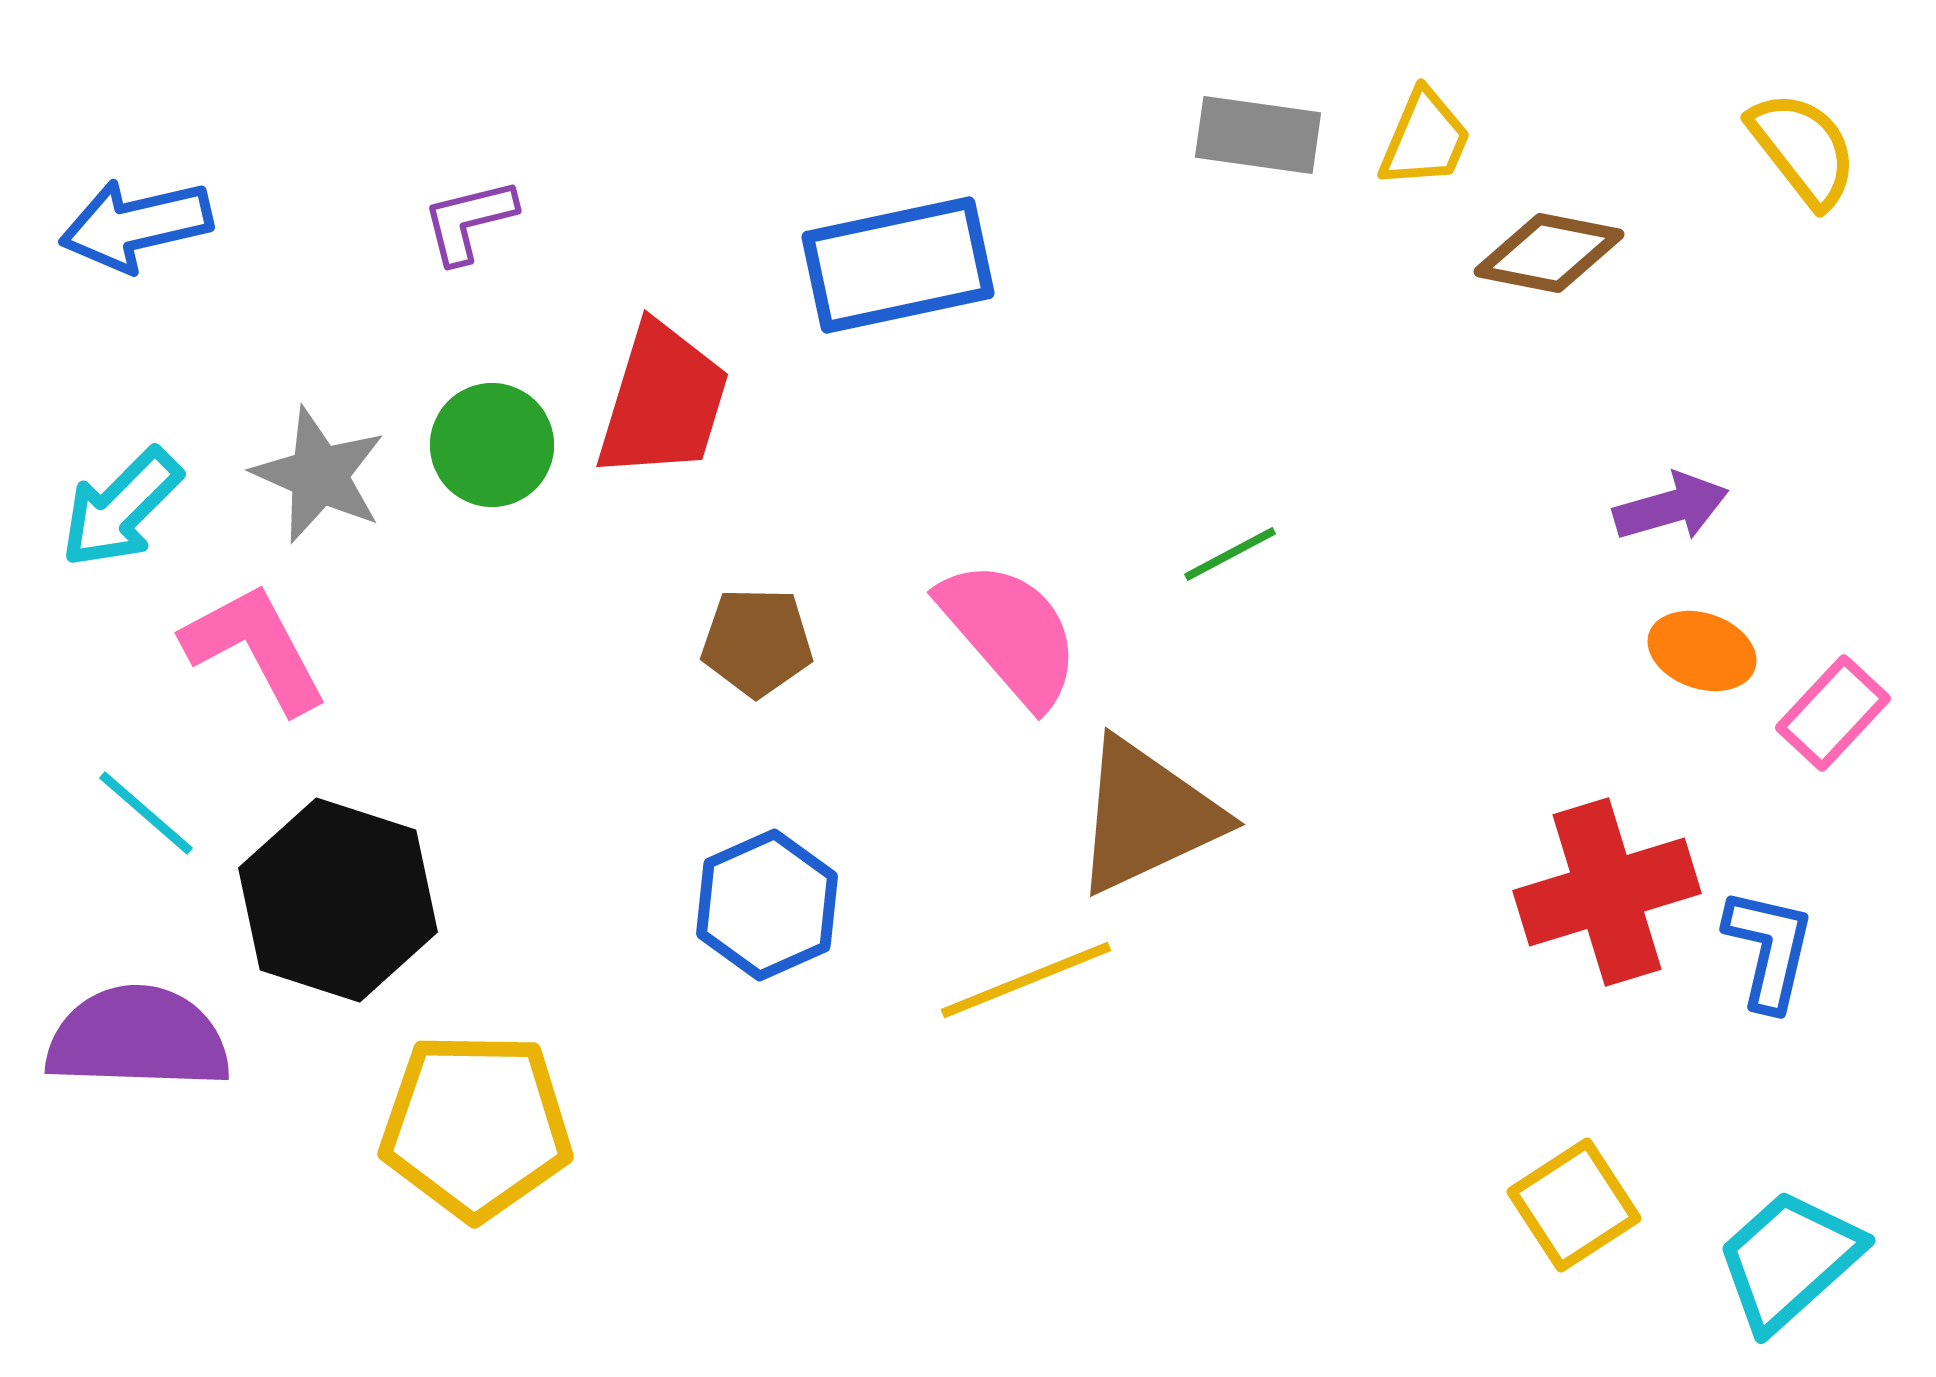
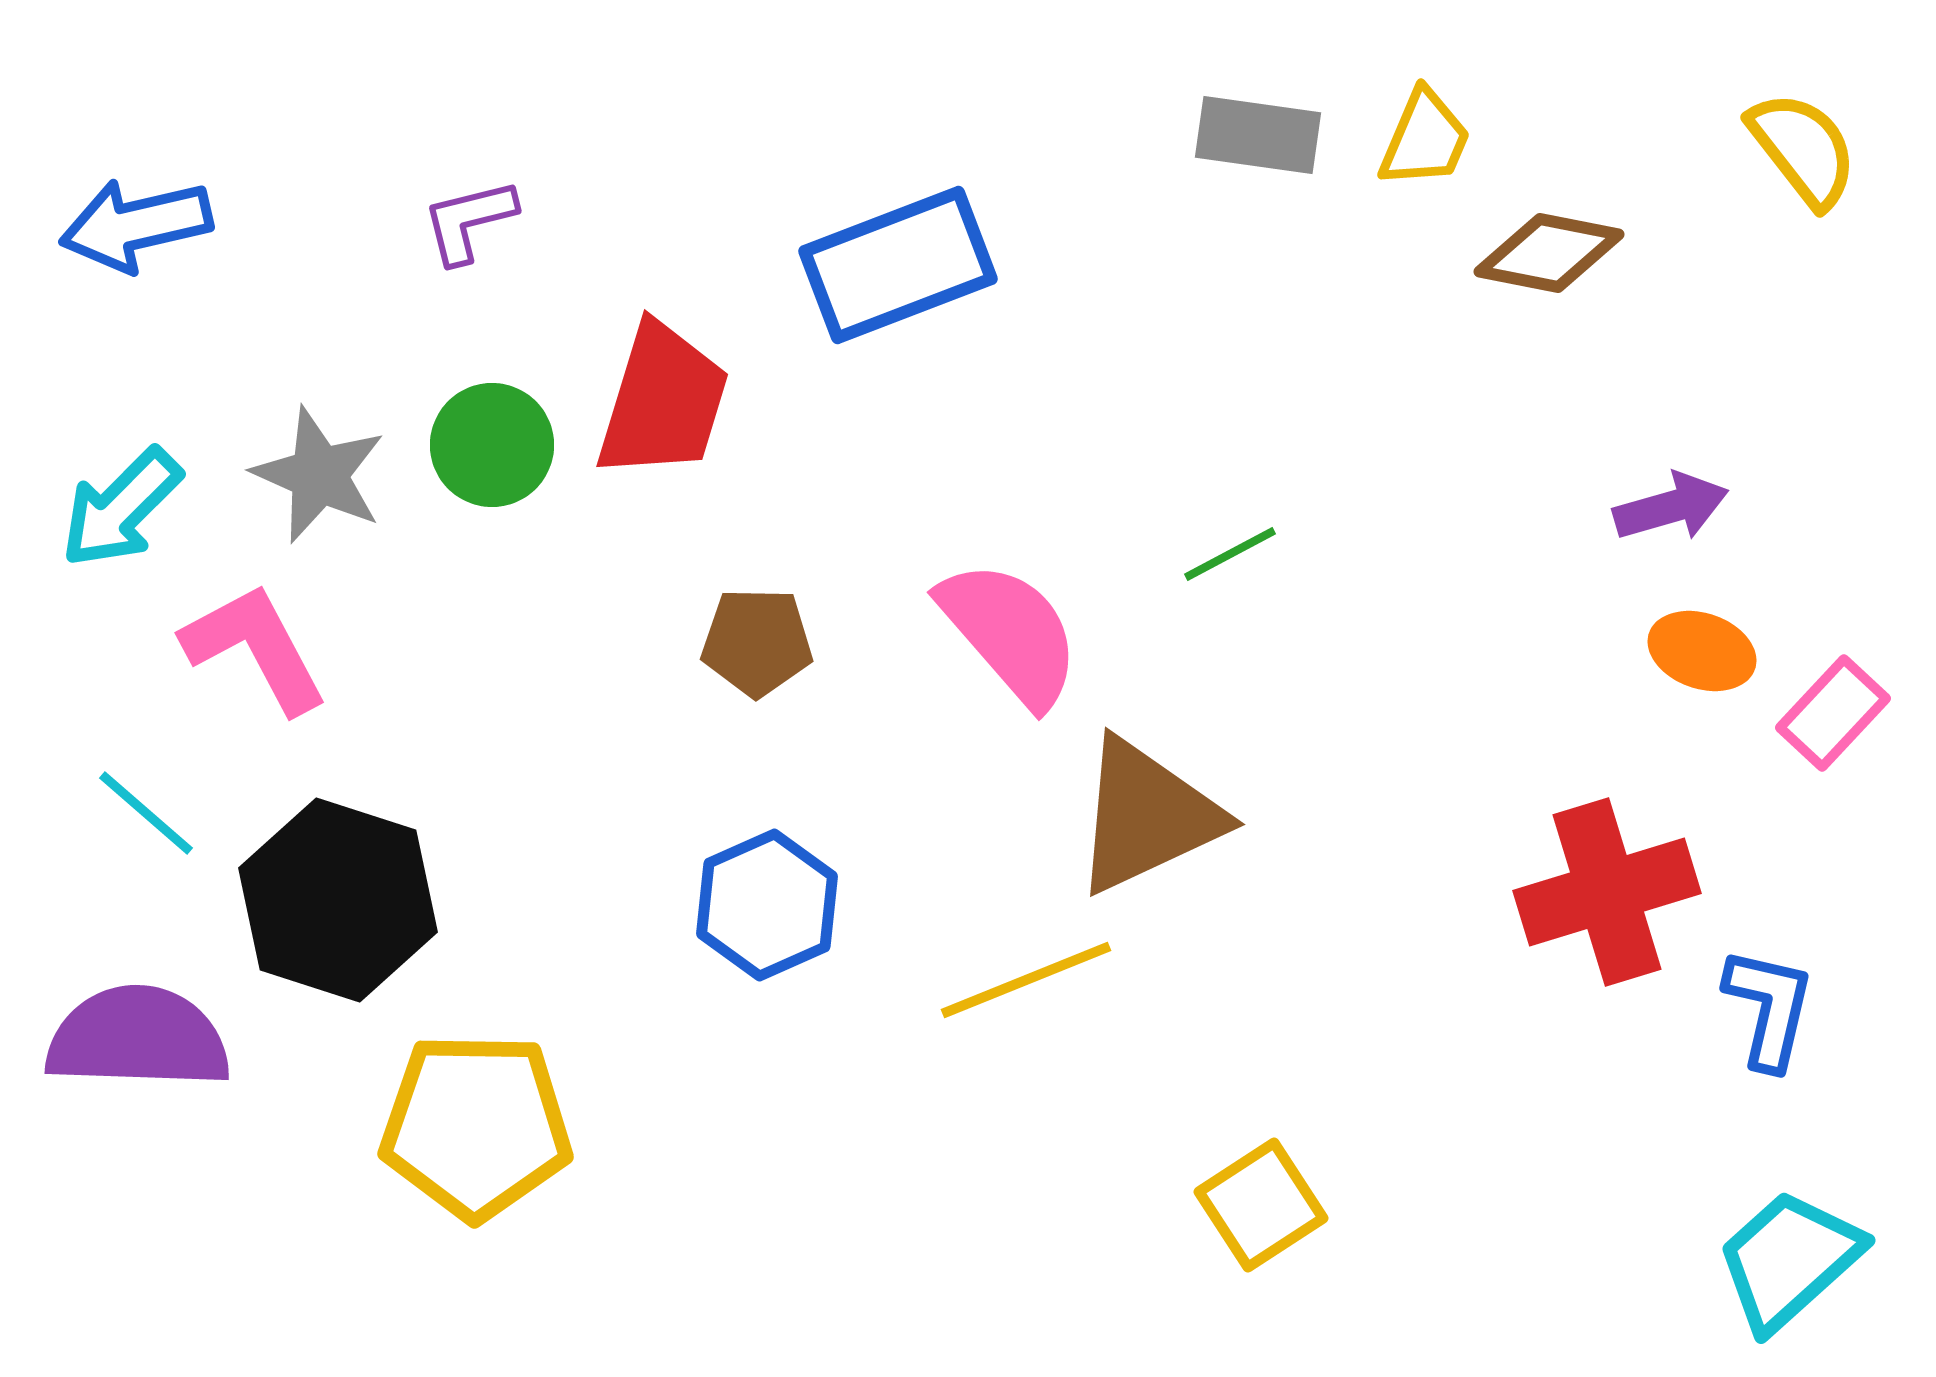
blue rectangle: rotated 9 degrees counterclockwise
blue L-shape: moved 59 px down
yellow square: moved 313 px left
